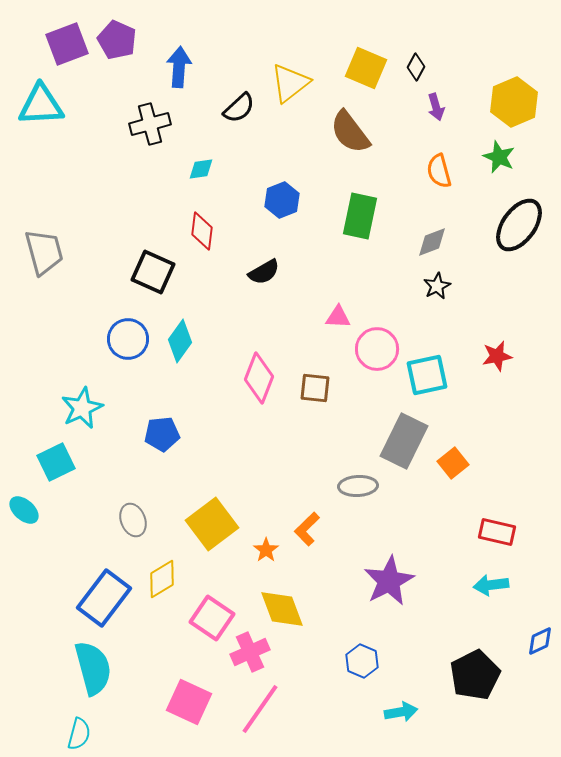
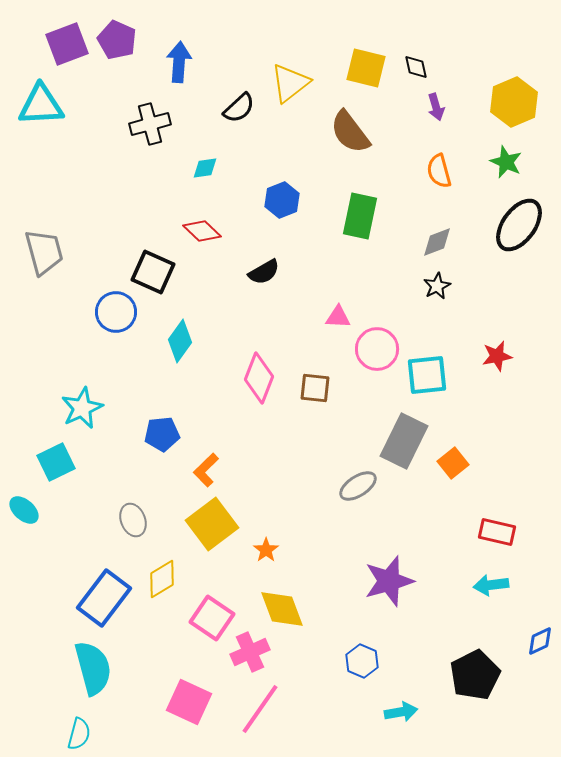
blue arrow at (179, 67): moved 5 px up
black diamond at (416, 67): rotated 40 degrees counterclockwise
yellow square at (366, 68): rotated 9 degrees counterclockwise
green star at (499, 157): moved 7 px right, 5 px down
cyan diamond at (201, 169): moved 4 px right, 1 px up
red diamond at (202, 231): rotated 54 degrees counterclockwise
gray diamond at (432, 242): moved 5 px right
blue circle at (128, 339): moved 12 px left, 27 px up
cyan square at (427, 375): rotated 6 degrees clockwise
gray ellipse at (358, 486): rotated 30 degrees counterclockwise
orange L-shape at (307, 529): moved 101 px left, 59 px up
purple star at (389, 581): rotated 12 degrees clockwise
